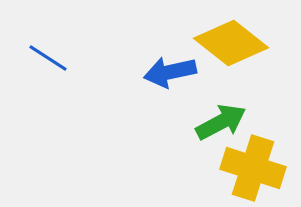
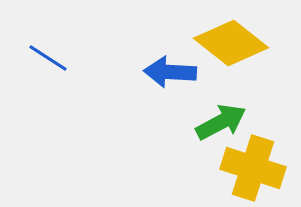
blue arrow: rotated 15 degrees clockwise
